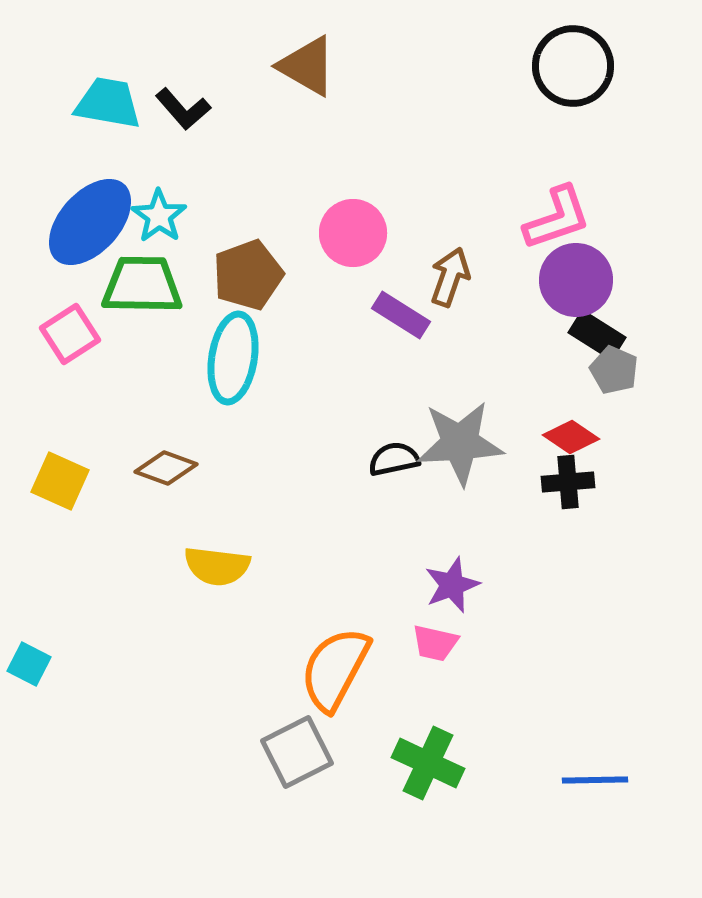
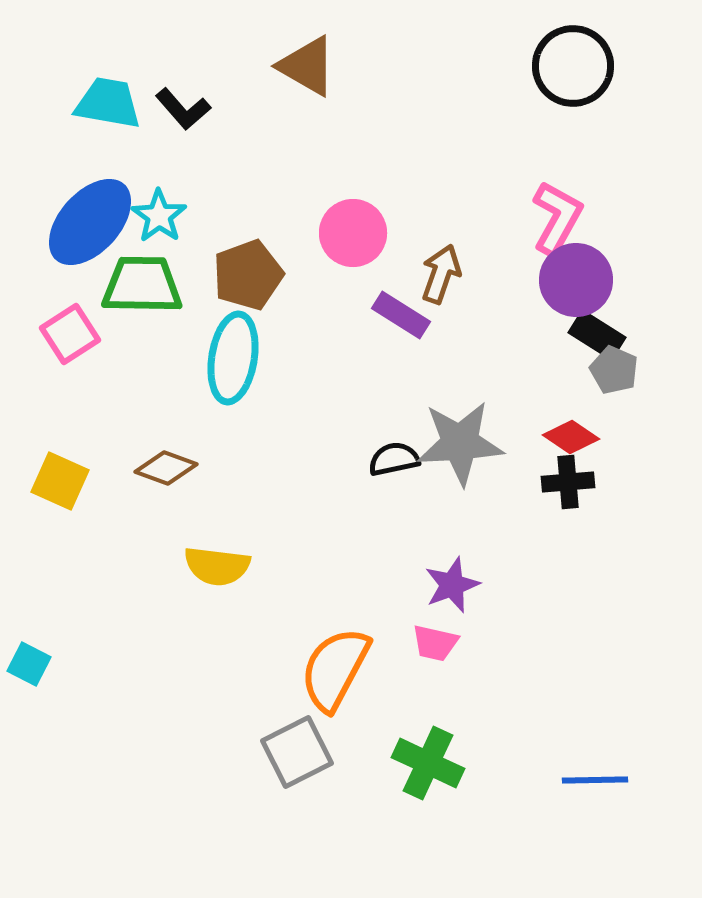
pink L-shape: rotated 42 degrees counterclockwise
brown arrow: moved 9 px left, 3 px up
